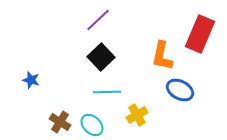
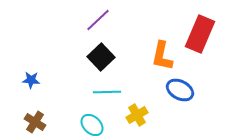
blue star: rotated 12 degrees counterclockwise
brown cross: moved 25 px left
